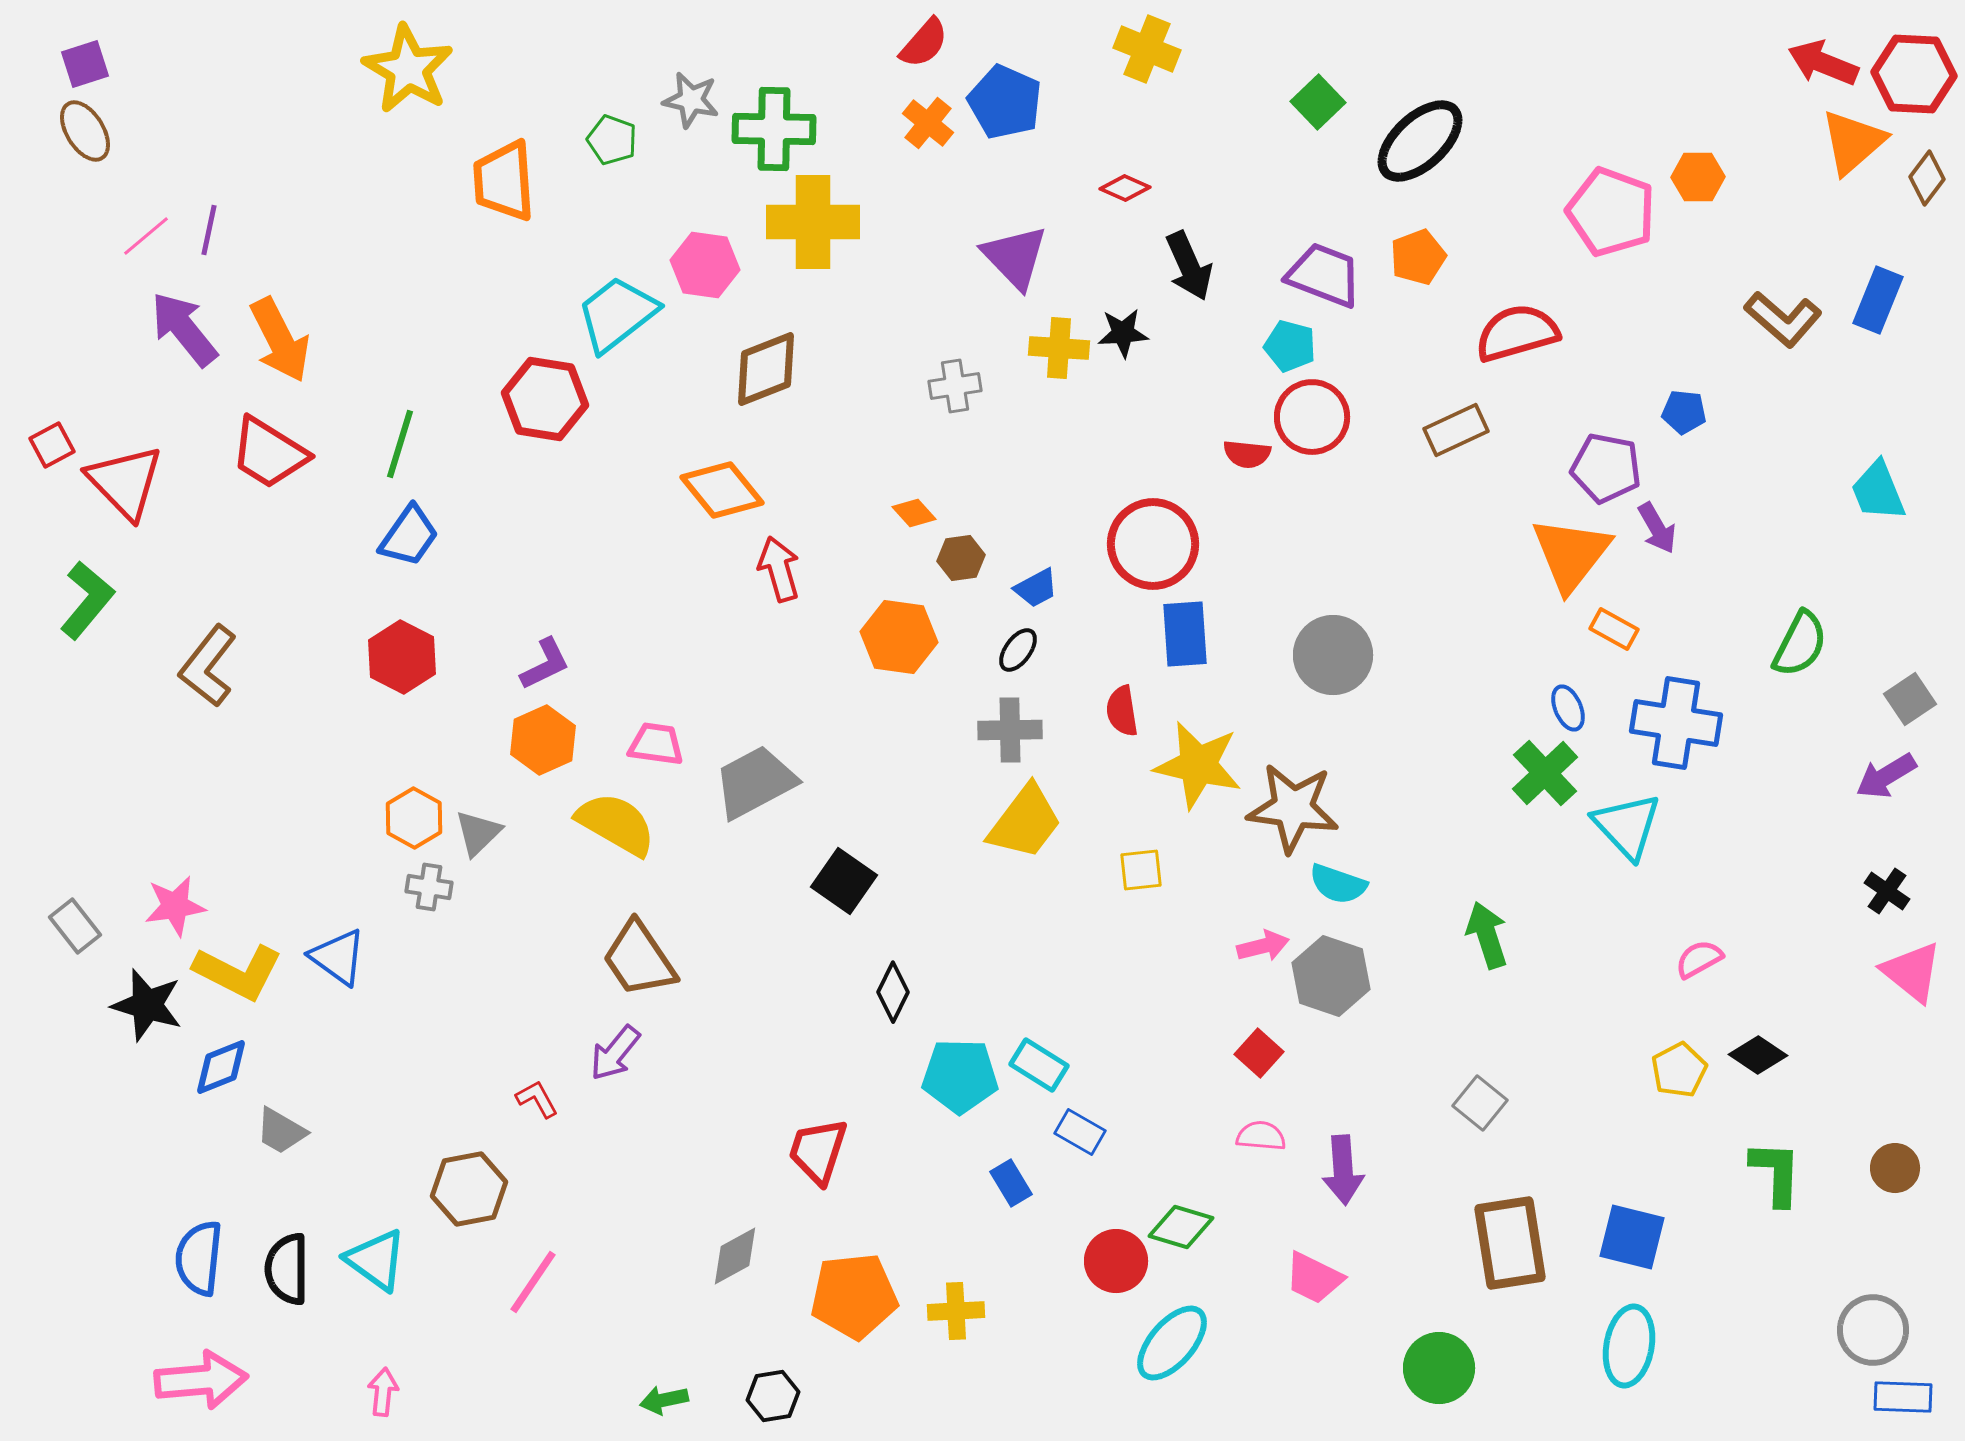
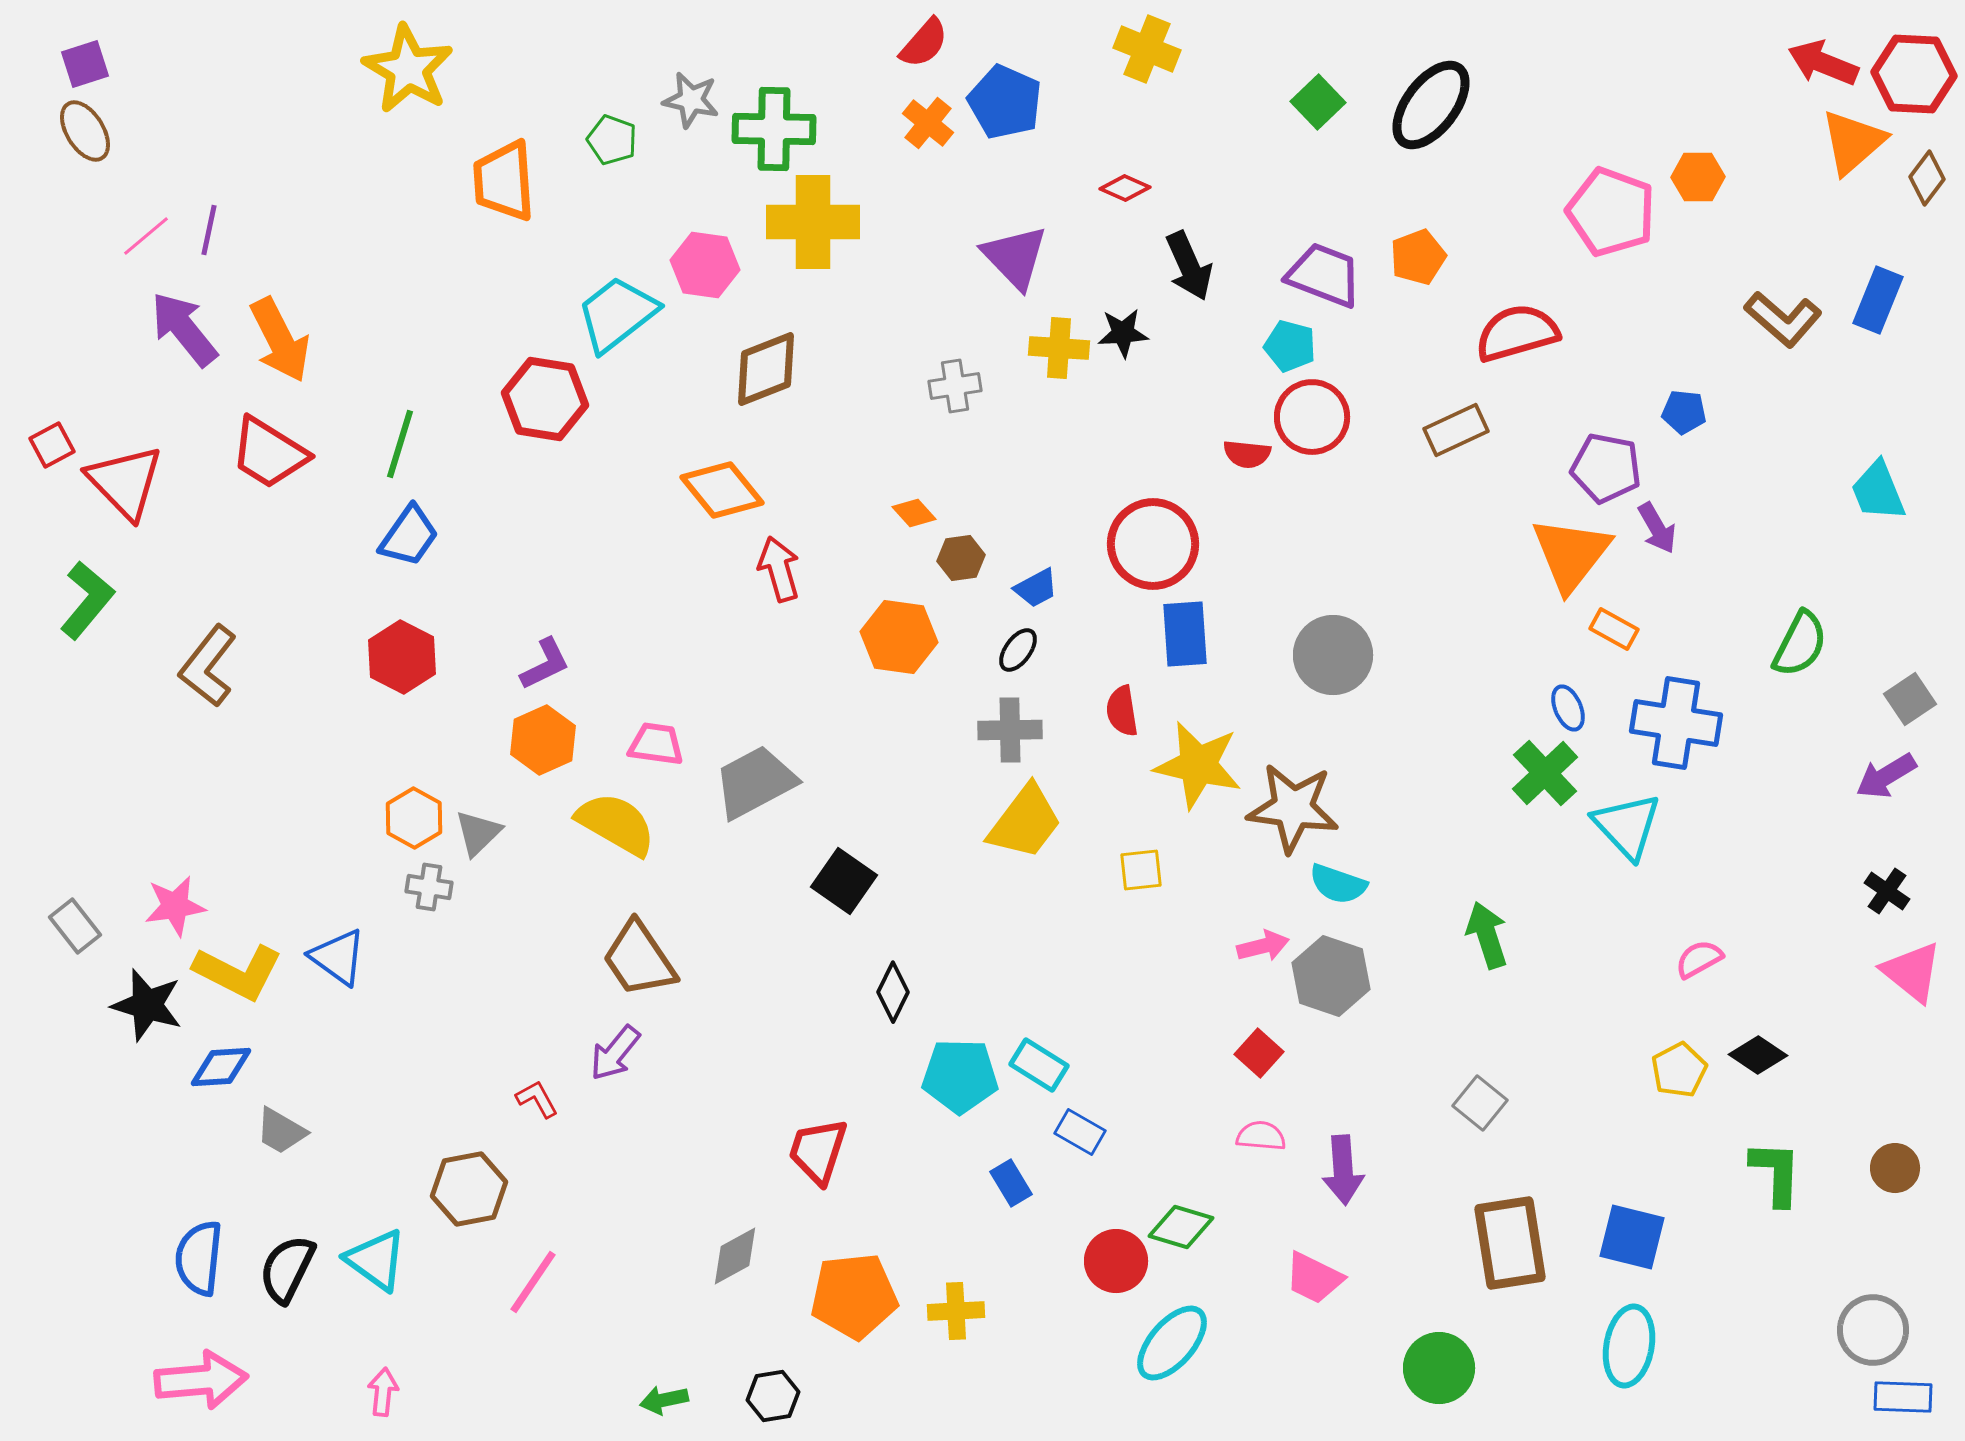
black ellipse at (1420, 141): moved 11 px right, 36 px up; rotated 10 degrees counterclockwise
blue diamond at (221, 1067): rotated 18 degrees clockwise
black semicircle at (287, 1269): rotated 26 degrees clockwise
